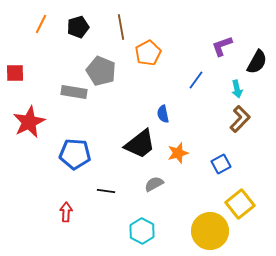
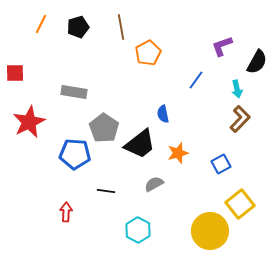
gray pentagon: moved 3 px right, 57 px down; rotated 12 degrees clockwise
cyan hexagon: moved 4 px left, 1 px up
